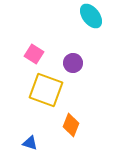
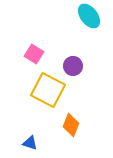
cyan ellipse: moved 2 px left
purple circle: moved 3 px down
yellow square: moved 2 px right; rotated 8 degrees clockwise
